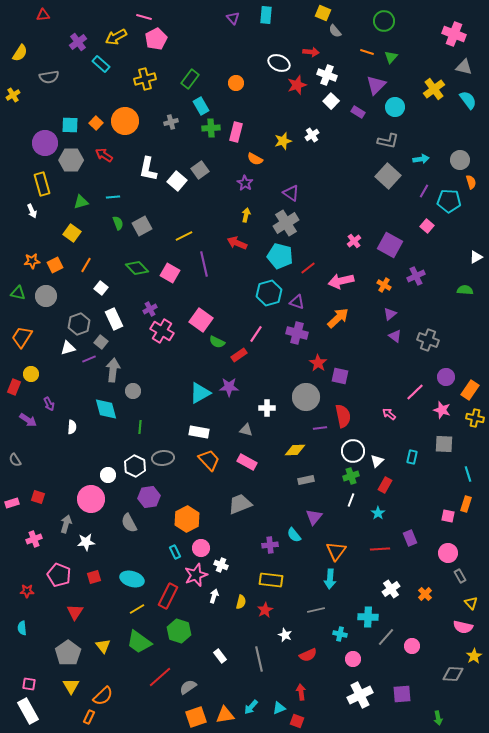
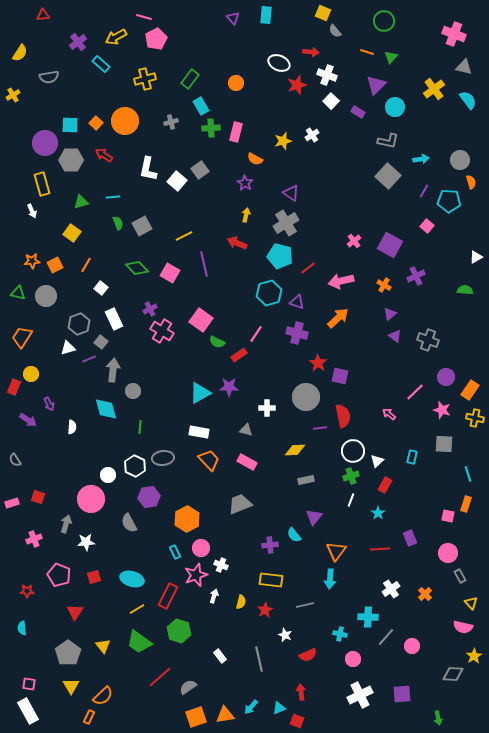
gray line at (316, 610): moved 11 px left, 5 px up
